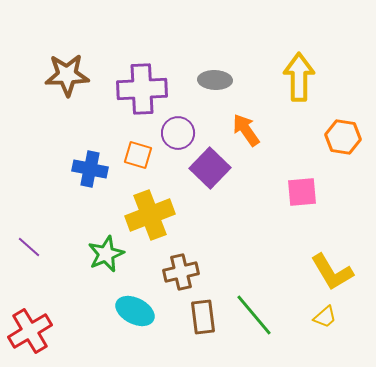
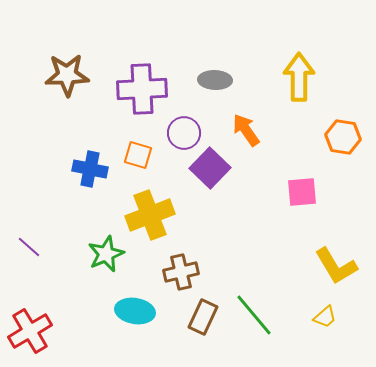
purple circle: moved 6 px right
yellow L-shape: moved 4 px right, 6 px up
cyan ellipse: rotated 18 degrees counterclockwise
brown rectangle: rotated 32 degrees clockwise
